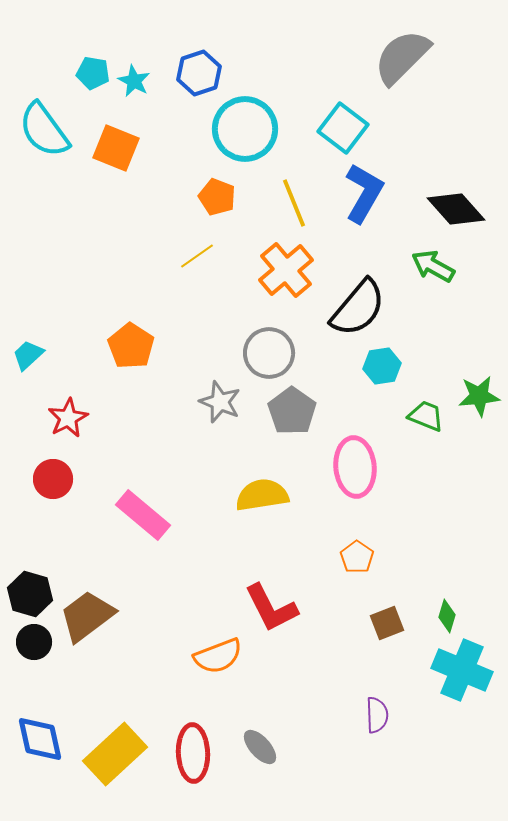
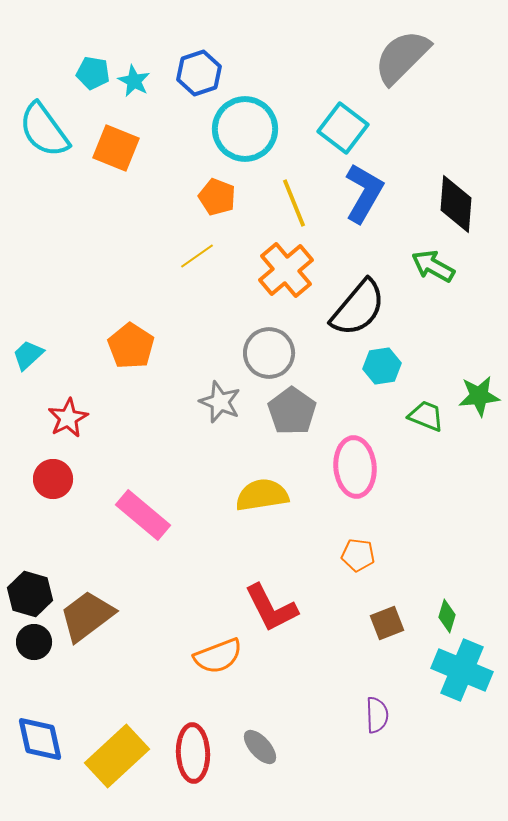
black diamond at (456, 209): moved 5 px up; rotated 46 degrees clockwise
orange pentagon at (357, 557): moved 1 px right, 2 px up; rotated 28 degrees counterclockwise
yellow rectangle at (115, 754): moved 2 px right, 2 px down
